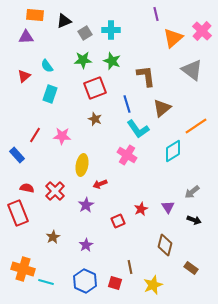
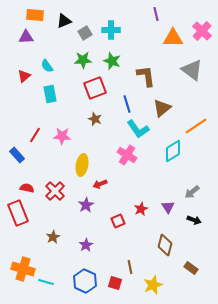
orange triangle at (173, 38): rotated 40 degrees clockwise
cyan rectangle at (50, 94): rotated 30 degrees counterclockwise
